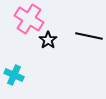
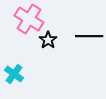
black line: rotated 12 degrees counterclockwise
cyan cross: moved 1 px up; rotated 12 degrees clockwise
